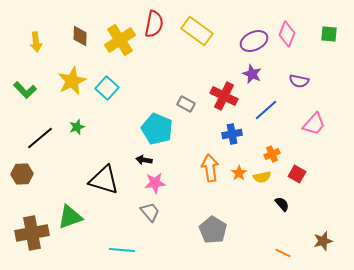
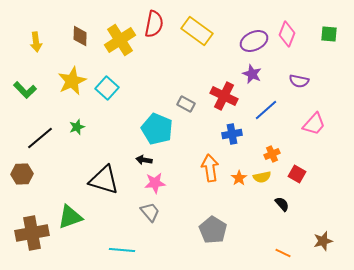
orange star: moved 5 px down
